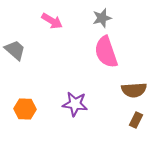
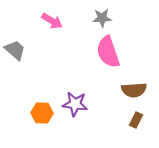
gray star: rotated 12 degrees clockwise
pink semicircle: moved 2 px right
orange hexagon: moved 17 px right, 4 px down
